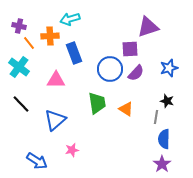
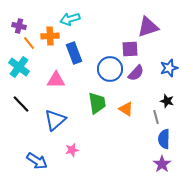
gray line: rotated 24 degrees counterclockwise
